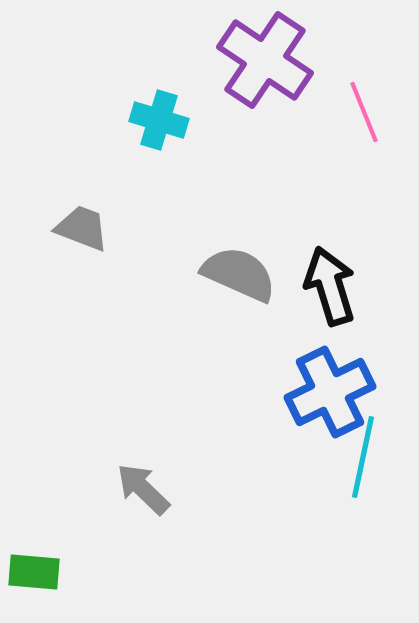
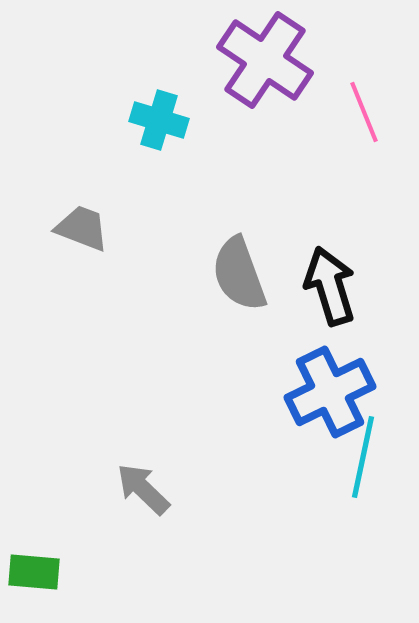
gray semicircle: rotated 134 degrees counterclockwise
